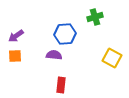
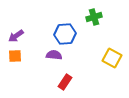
green cross: moved 1 px left
red rectangle: moved 4 px right, 3 px up; rotated 28 degrees clockwise
